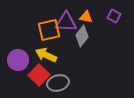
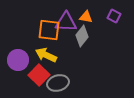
orange square: rotated 20 degrees clockwise
